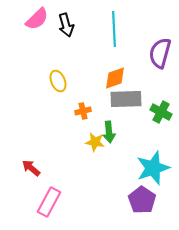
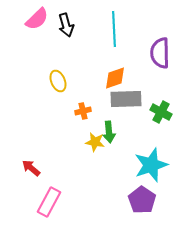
purple semicircle: rotated 16 degrees counterclockwise
cyan star: moved 2 px left, 3 px up
